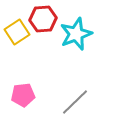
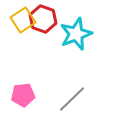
red hexagon: rotated 24 degrees clockwise
yellow square: moved 6 px right, 12 px up
gray line: moved 3 px left, 3 px up
